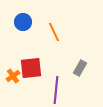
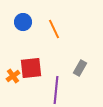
orange line: moved 3 px up
